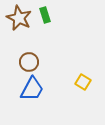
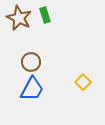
brown circle: moved 2 px right
yellow square: rotated 14 degrees clockwise
